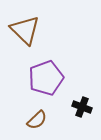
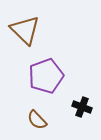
purple pentagon: moved 2 px up
brown semicircle: rotated 90 degrees clockwise
